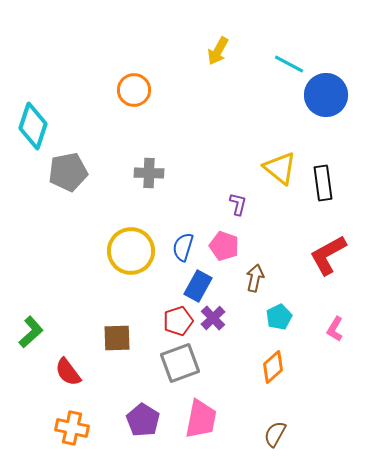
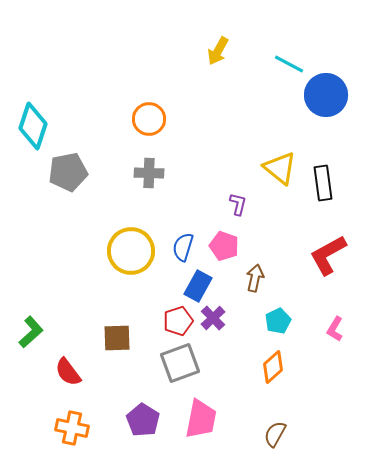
orange circle: moved 15 px right, 29 px down
cyan pentagon: moved 1 px left, 4 px down
